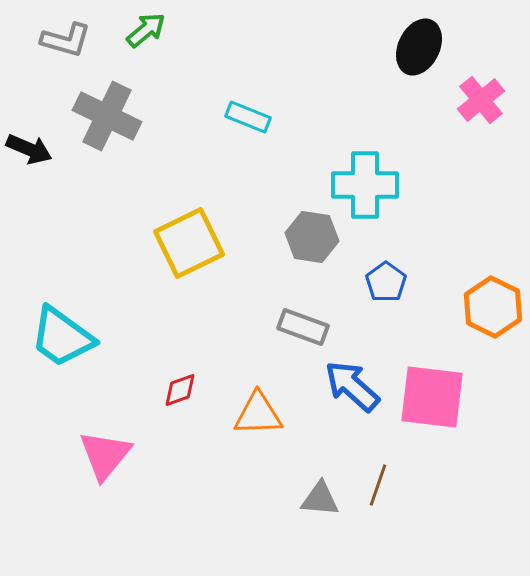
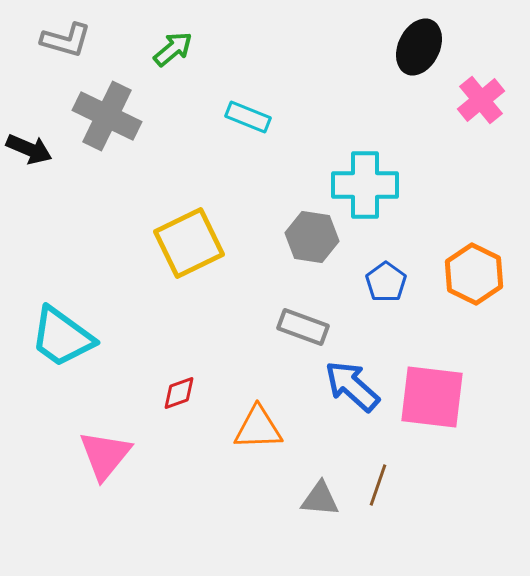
green arrow: moved 27 px right, 19 px down
orange hexagon: moved 19 px left, 33 px up
red diamond: moved 1 px left, 3 px down
orange triangle: moved 14 px down
